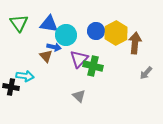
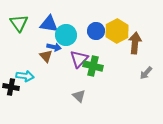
yellow hexagon: moved 1 px right, 2 px up
